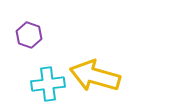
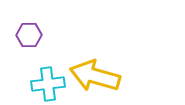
purple hexagon: rotated 20 degrees counterclockwise
